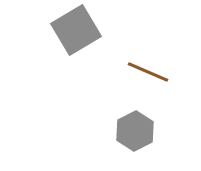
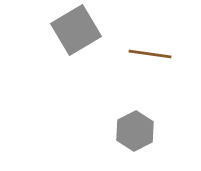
brown line: moved 2 px right, 18 px up; rotated 15 degrees counterclockwise
